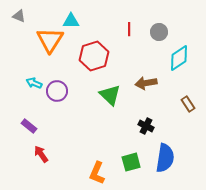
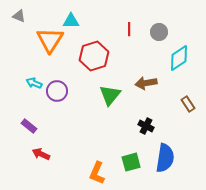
green triangle: rotated 25 degrees clockwise
red arrow: rotated 30 degrees counterclockwise
